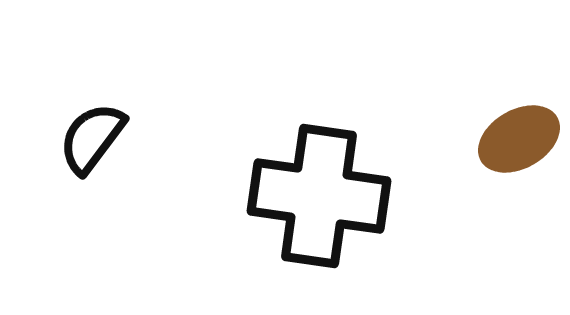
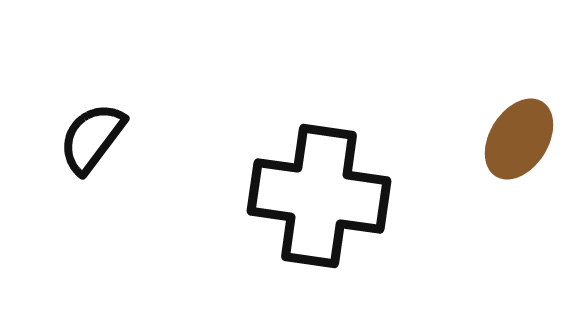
brown ellipse: rotated 28 degrees counterclockwise
